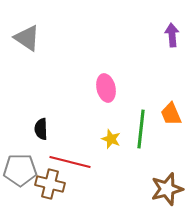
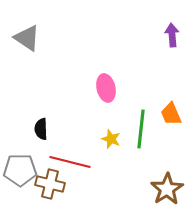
brown star: rotated 16 degrees counterclockwise
